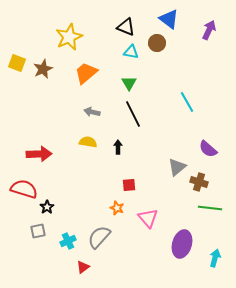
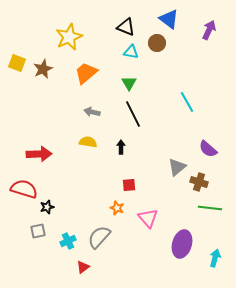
black arrow: moved 3 px right
black star: rotated 16 degrees clockwise
